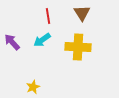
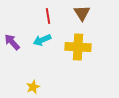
cyan arrow: rotated 12 degrees clockwise
